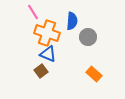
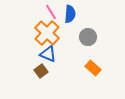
pink line: moved 18 px right
blue semicircle: moved 2 px left, 7 px up
orange cross: rotated 25 degrees clockwise
orange rectangle: moved 1 px left, 6 px up
